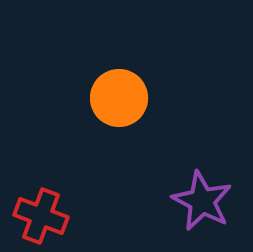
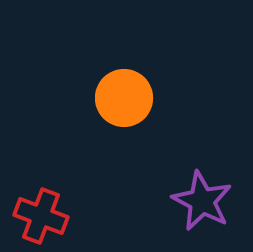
orange circle: moved 5 px right
